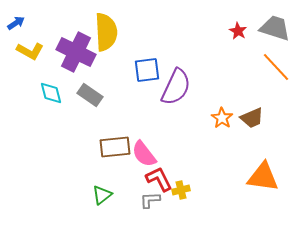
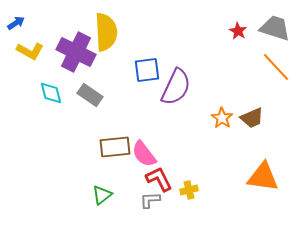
yellow cross: moved 8 px right
